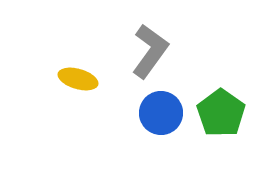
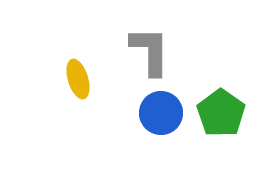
gray L-shape: rotated 36 degrees counterclockwise
yellow ellipse: rotated 57 degrees clockwise
